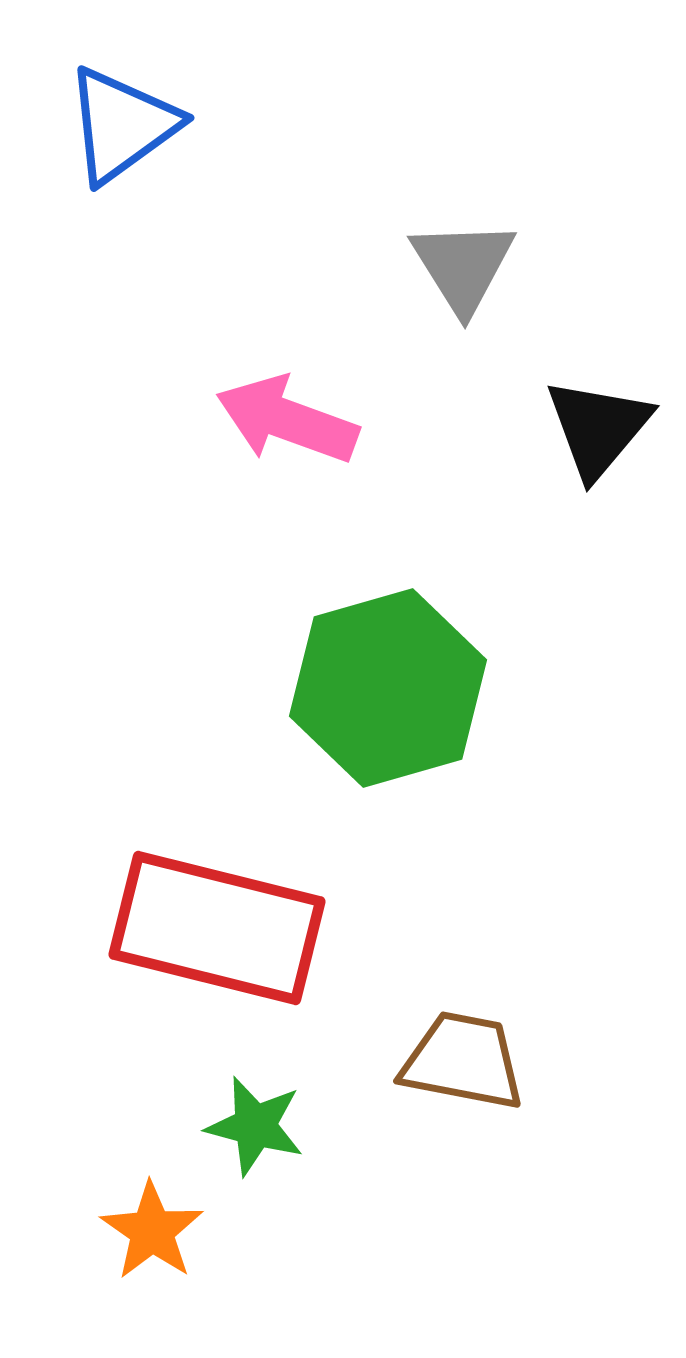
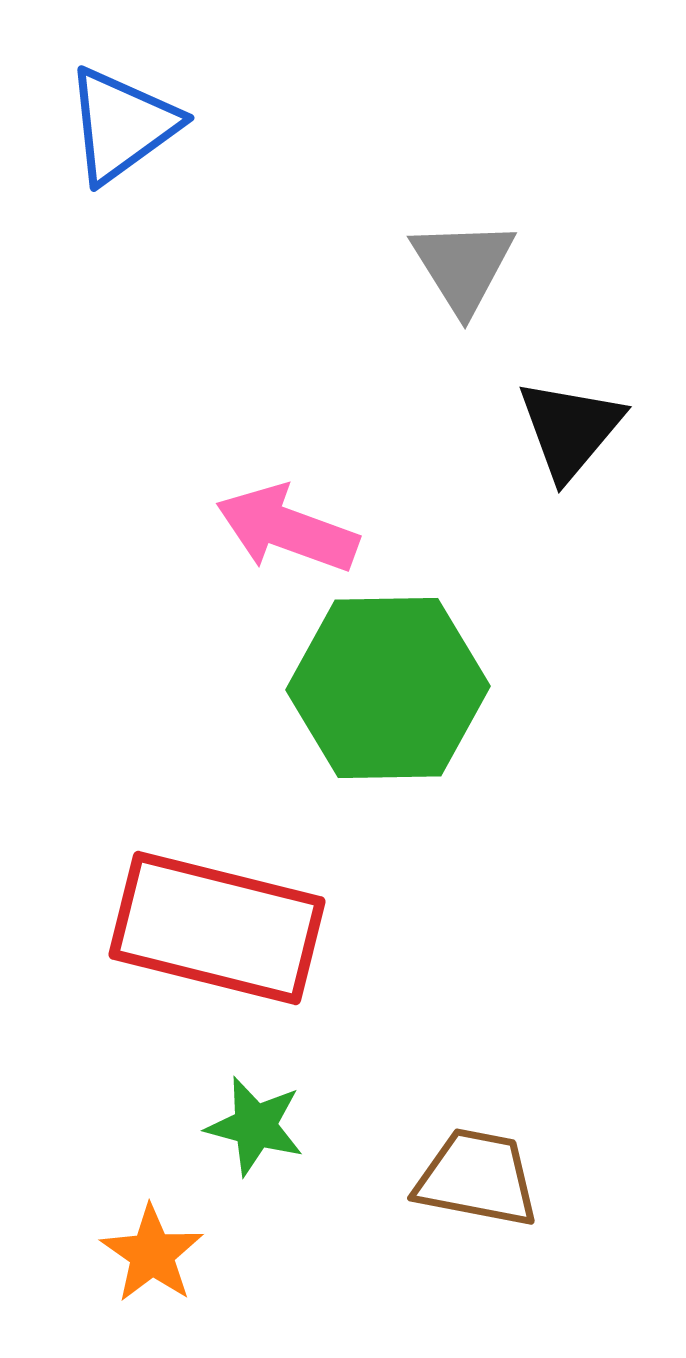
pink arrow: moved 109 px down
black triangle: moved 28 px left, 1 px down
green hexagon: rotated 15 degrees clockwise
brown trapezoid: moved 14 px right, 117 px down
orange star: moved 23 px down
